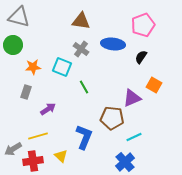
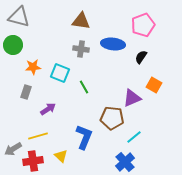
gray cross: rotated 28 degrees counterclockwise
cyan square: moved 2 px left, 6 px down
cyan line: rotated 14 degrees counterclockwise
